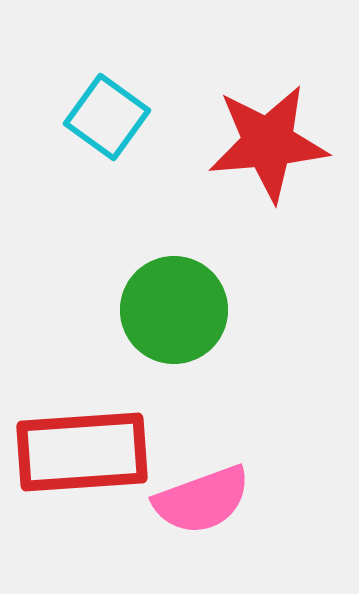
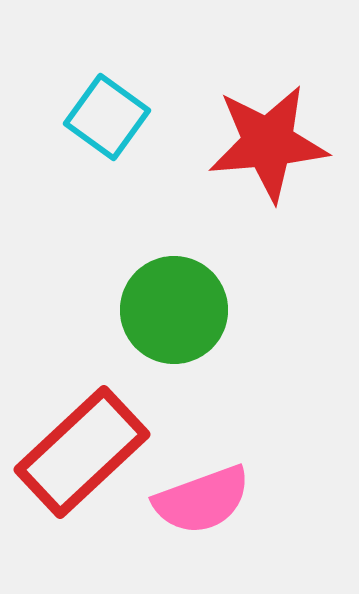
red rectangle: rotated 39 degrees counterclockwise
